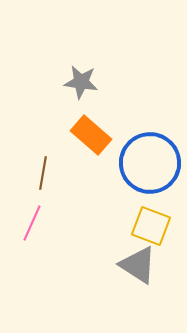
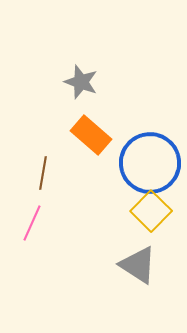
gray star: rotated 12 degrees clockwise
yellow square: moved 15 px up; rotated 24 degrees clockwise
